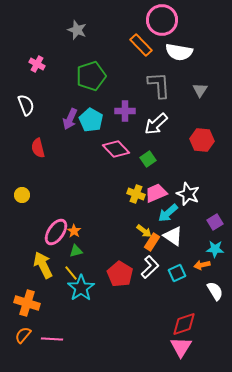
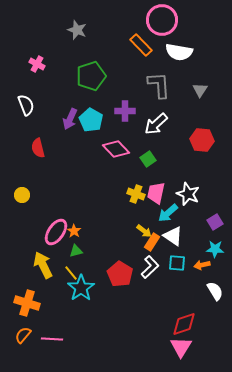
pink trapezoid at (156, 193): rotated 55 degrees counterclockwise
cyan square at (177, 273): moved 10 px up; rotated 30 degrees clockwise
